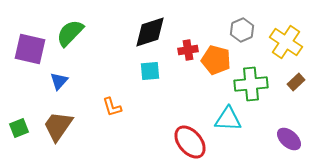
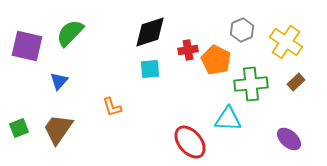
purple square: moved 3 px left, 3 px up
orange pentagon: rotated 12 degrees clockwise
cyan square: moved 2 px up
brown trapezoid: moved 3 px down
